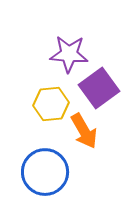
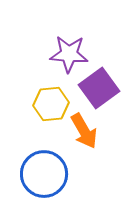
blue circle: moved 1 px left, 2 px down
